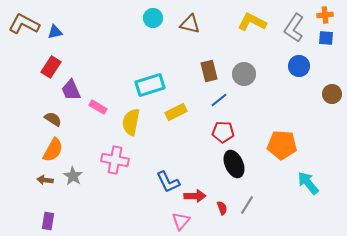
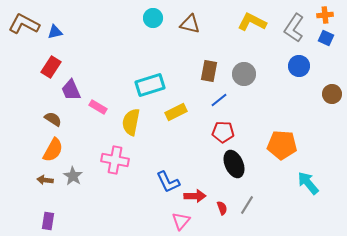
blue square: rotated 21 degrees clockwise
brown rectangle: rotated 25 degrees clockwise
